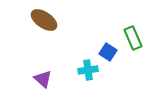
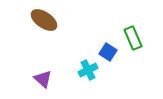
cyan cross: rotated 18 degrees counterclockwise
